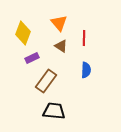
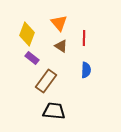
yellow diamond: moved 4 px right, 1 px down
purple rectangle: rotated 64 degrees clockwise
